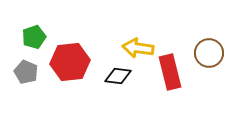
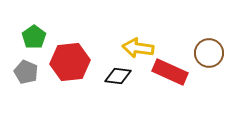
green pentagon: rotated 15 degrees counterclockwise
red rectangle: rotated 52 degrees counterclockwise
